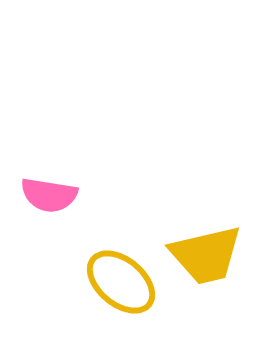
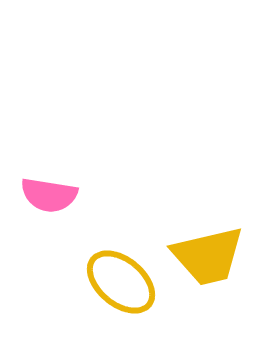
yellow trapezoid: moved 2 px right, 1 px down
